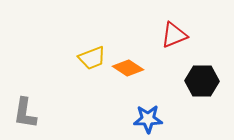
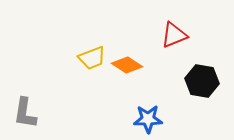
orange diamond: moved 1 px left, 3 px up
black hexagon: rotated 8 degrees clockwise
